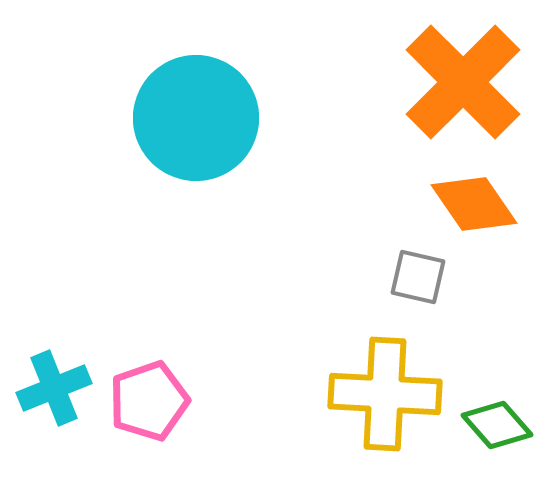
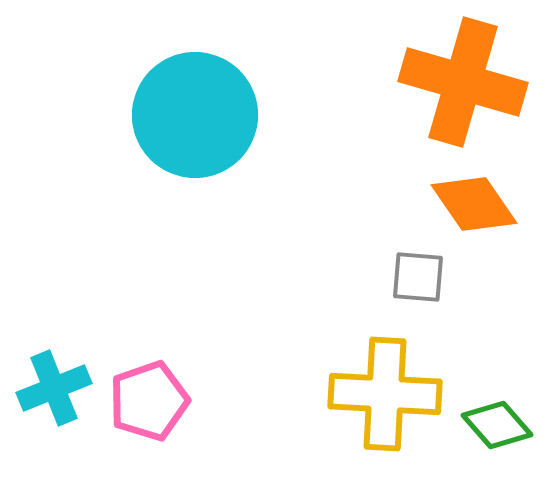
orange cross: rotated 29 degrees counterclockwise
cyan circle: moved 1 px left, 3 px up
gray square: rotated 8 degrees counterclockwise
